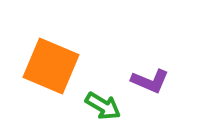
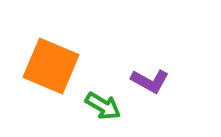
purple L-shape: rotated 6 degrees clockwise
